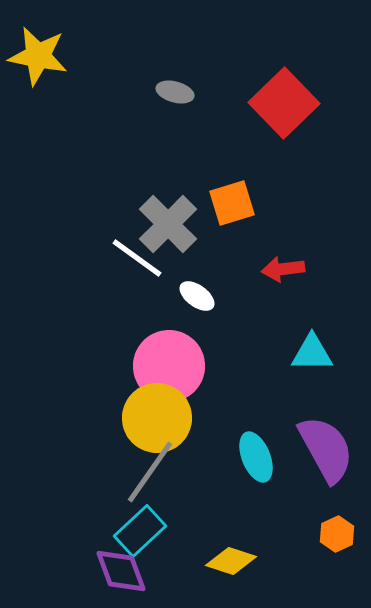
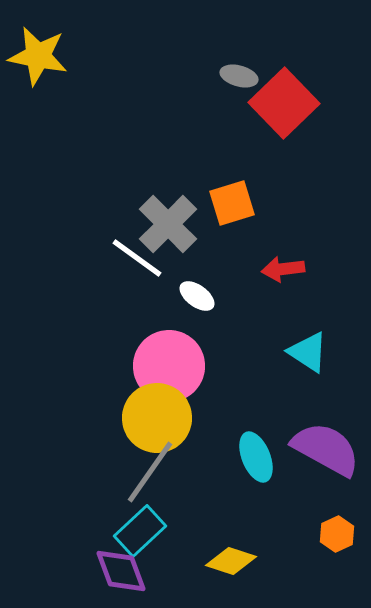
gray ellipse: moved 64 px right, 16 px up
cyan triangle: moved 4 px left, 1 px up; rotated 33 degrees clockwise
purple semicircle: rotated 32 degrees counterclockwise
